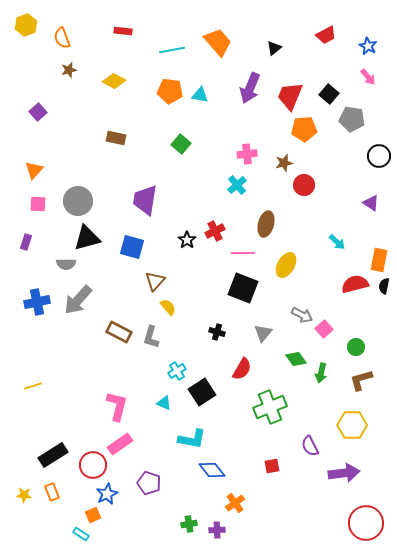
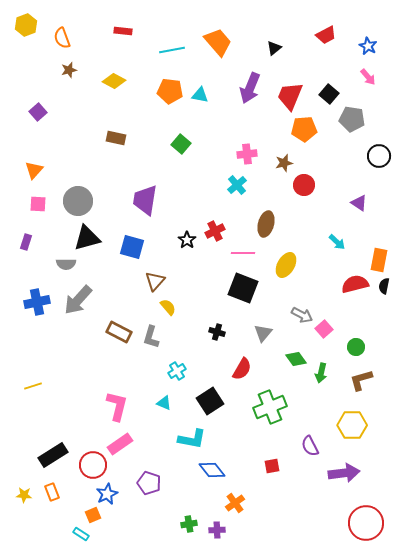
purple triangle at (371, 203): moved 12 px left
black square at (202, 392): moved 8 px right, 9 px down
